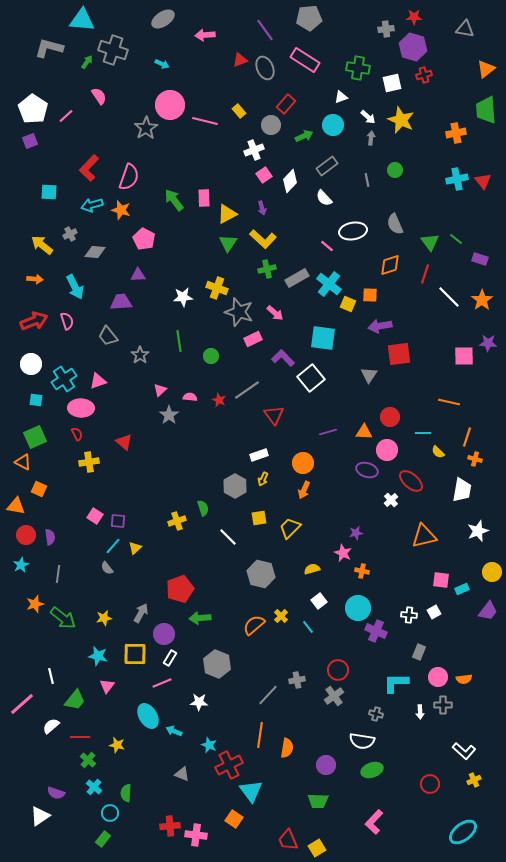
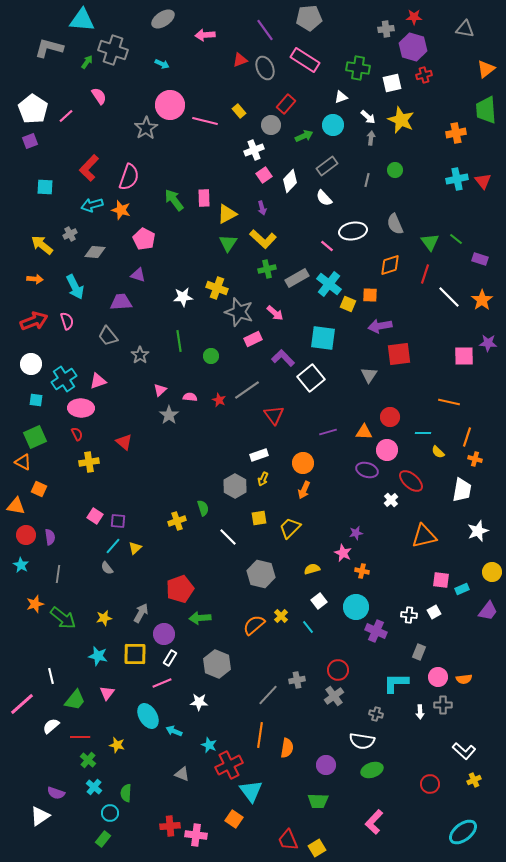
gray line at (367, 180): rotated 24 degrees clockwise
cyan square at (49, 192): moved 4 px left, 5 px up
purple triangle at (138, 275): rotated 21 degrees clockwise
cyan star at (21, 565): rotated 14 degrees counterclockwise
cyan circle at (358, 608): moved 2 px left, 1 px up
pink triangle at (107, 686): moved 7 px down
